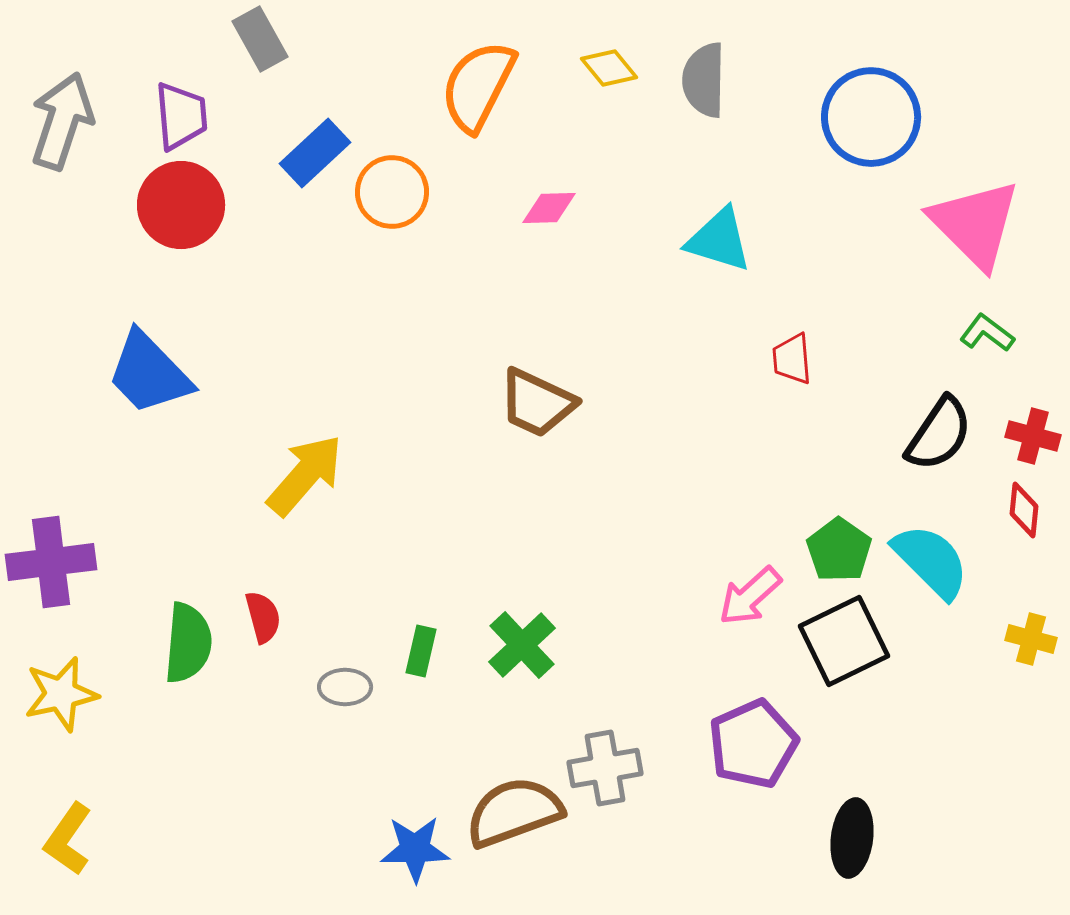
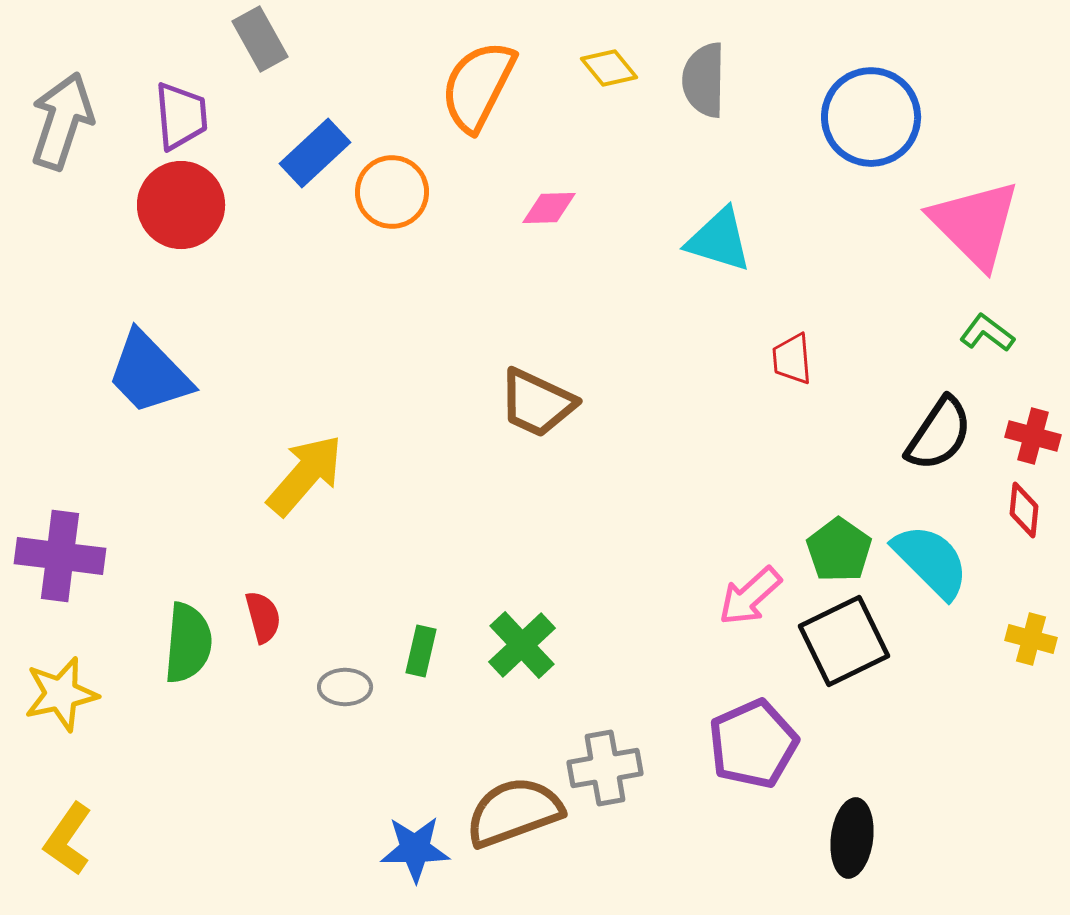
purple cross: moved 9 px right, 6 px up; rotated 14 degrees clockwise
